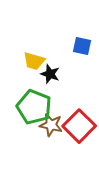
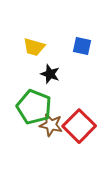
yellow trapezoid: moved 14 px up
